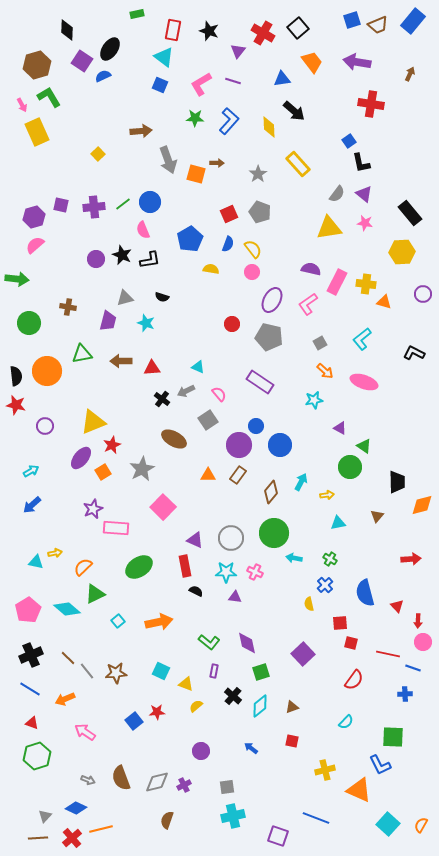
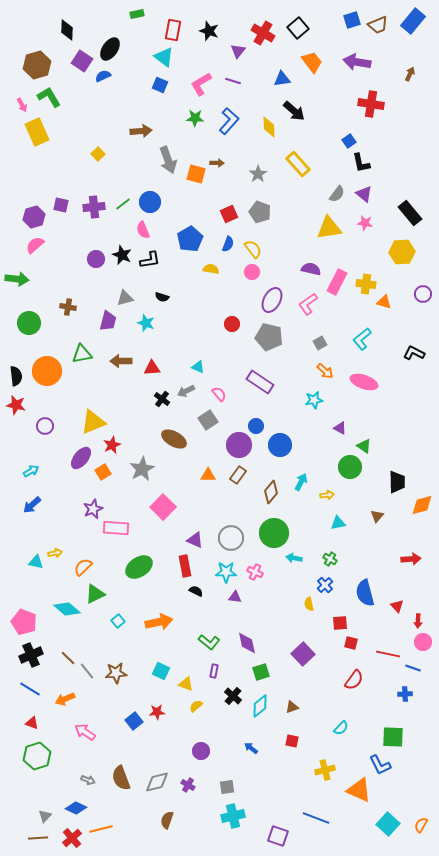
pink pentagon at (28, 610): moved 4 px left, 12 px down; rotated 20 degrees counterclockwise
cyan semicircle at (346, 722): moved 5 px left, 6 px down
purple cross at (184, 785): moved 4 px right; rotated 32 degrees counterclockwise
